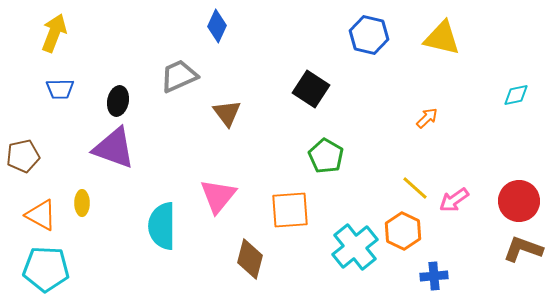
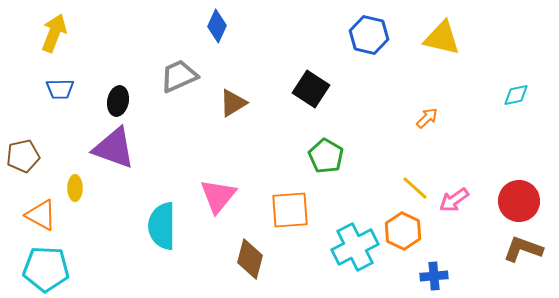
brown triangle: moved 6 px right, 10 px up; rotated 36 degrees clockwise
yellow ellipse: moved 7 px left, 15 px up
cyan cross: rotated 12 degrees clockwise
